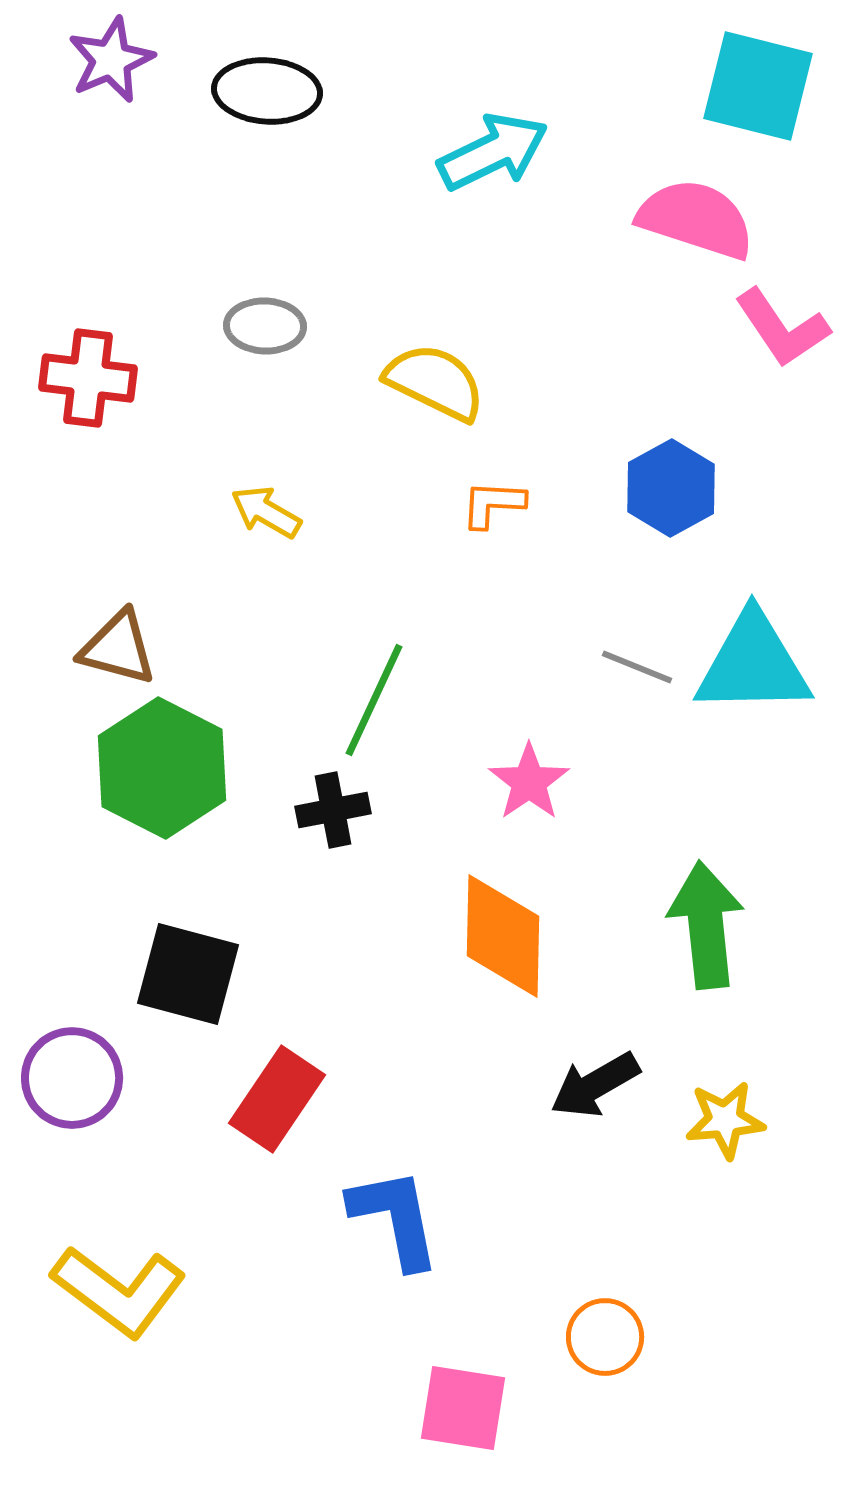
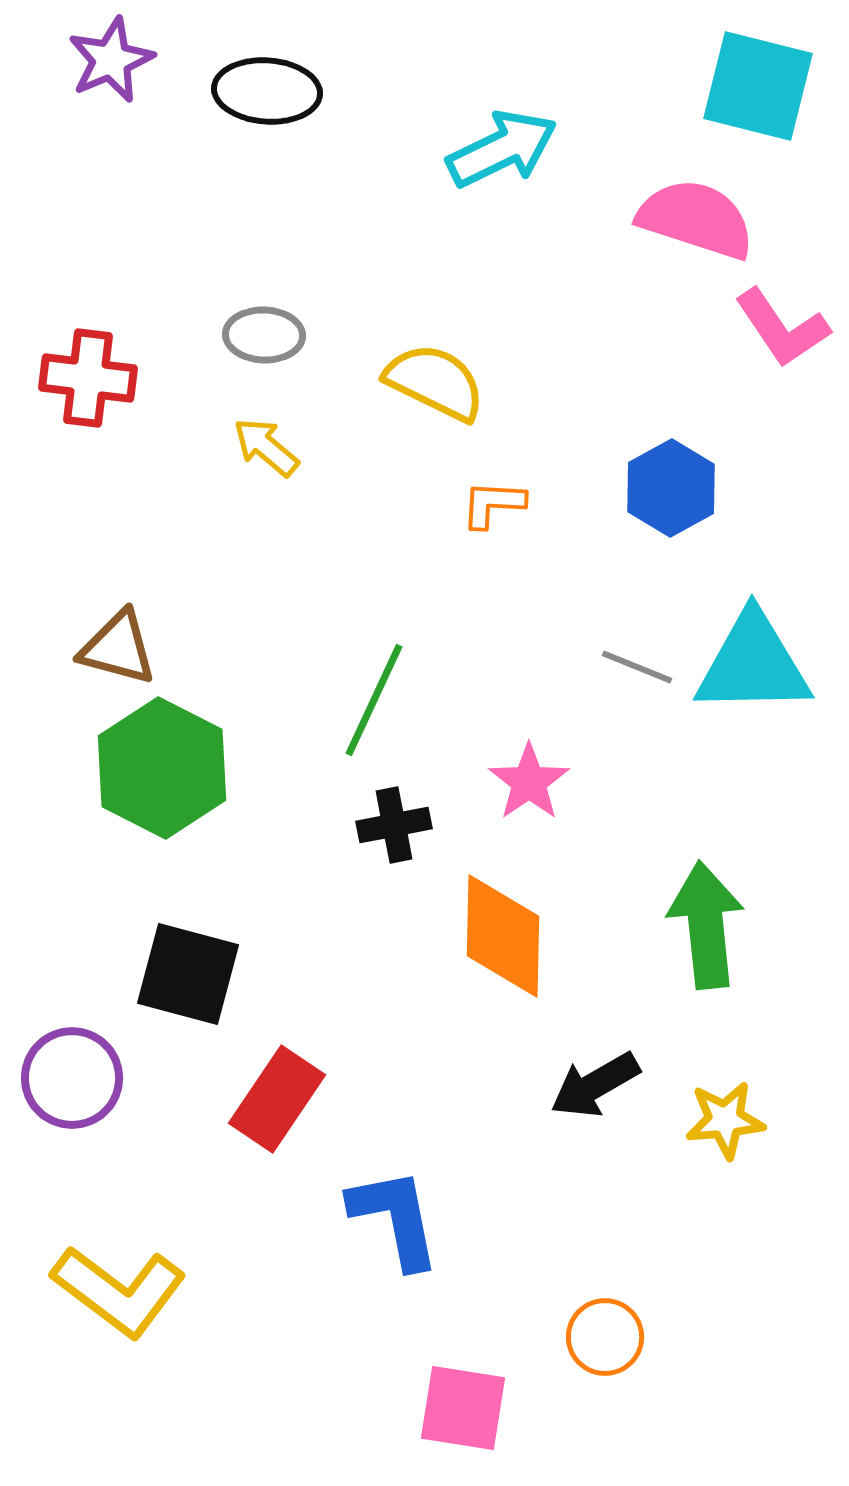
cyan arrow: moved 9 px right, 3 px up
gray ellipse: moved 1 px left, 9 px down
yellow arrow: moved 65 px up; rotated 10 degrees clockwise
black cross: moved 61 px right, 15 px down
